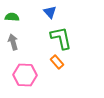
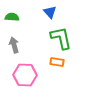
gray arrow: moved 1 px right, 3 px down
orange rectangle: rotated 40 degrees counterclockwise
